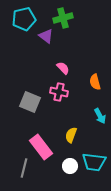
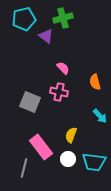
cyan arrow: rotated 14 degrees counterclockwise
white circle: moved 2 px left, 7 px up
